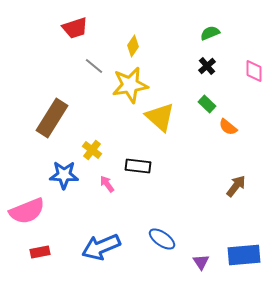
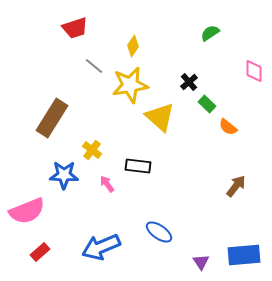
green semicircle: rotated 12 degrees counterclockwise
black cross: moved 18 px left, 16 px down
blue ellipse: moved 3 px left, 7 px up
red rectangle: rotated 30 degrees counterclockwise
